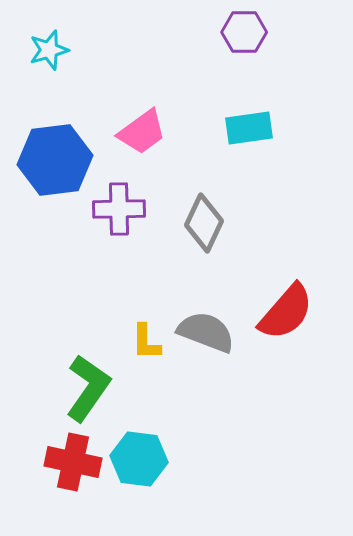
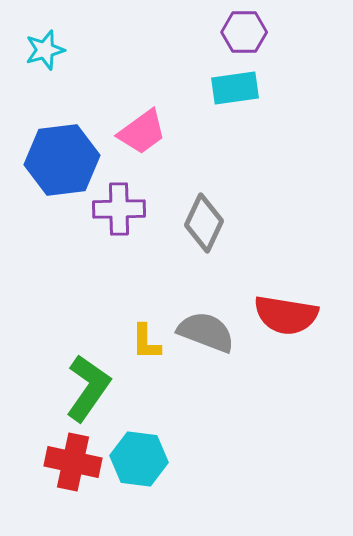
cyan star: moved 4 px left
cyan rectangle: moved 14 px left, 40 px up
blue hexagon: moved 7 px right
red semicircle: moved 3 px down; rotated 58 degrees clockwise
